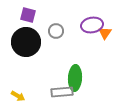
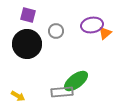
orange triangle: rotated 16 degrees clockwise
black circle: moved 1 px right, 2 px down
green ellipse: moved 1 px right, 3 px down; rotated 50 degrees clockwise
